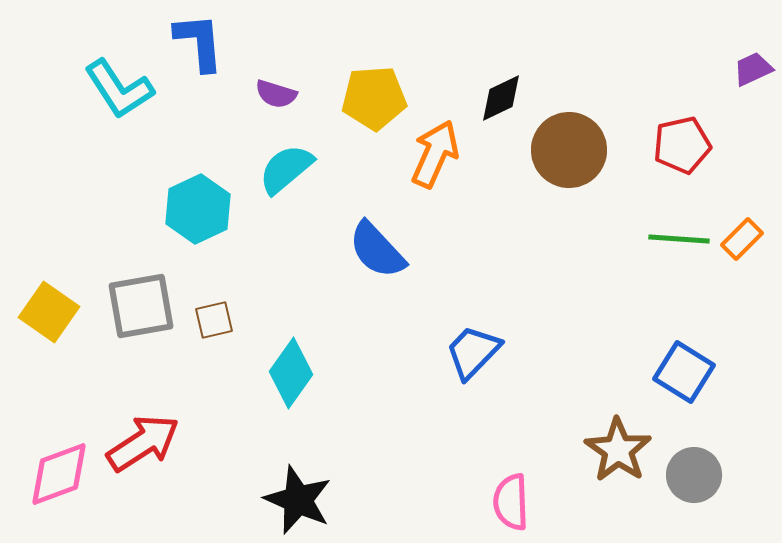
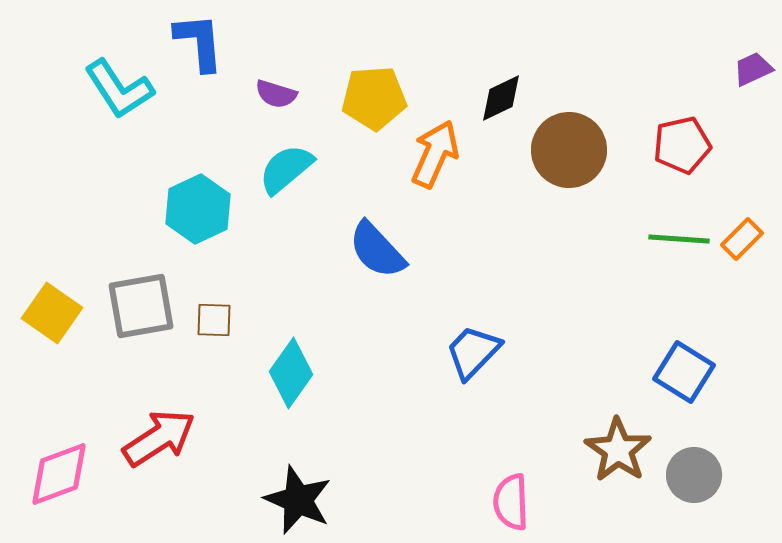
yellow square: moved 3 px right, 1 px down
brown square: rotated 15 degrees clockwise
red arrow: moved 16 px right, 5 px up
